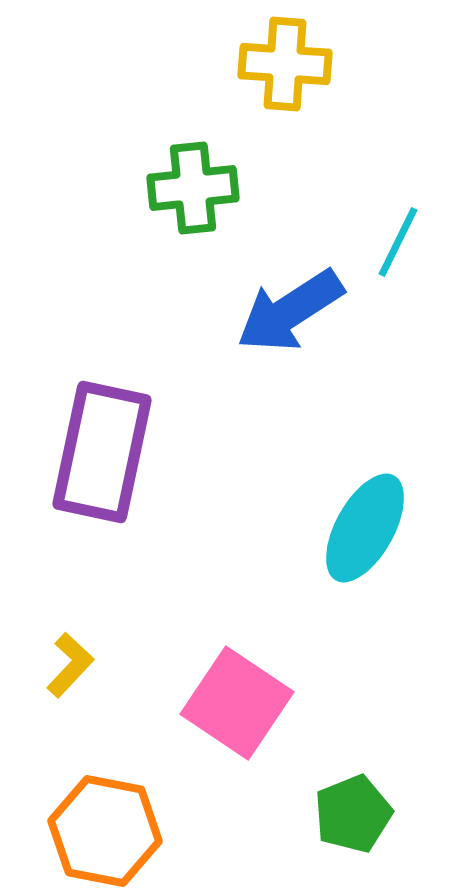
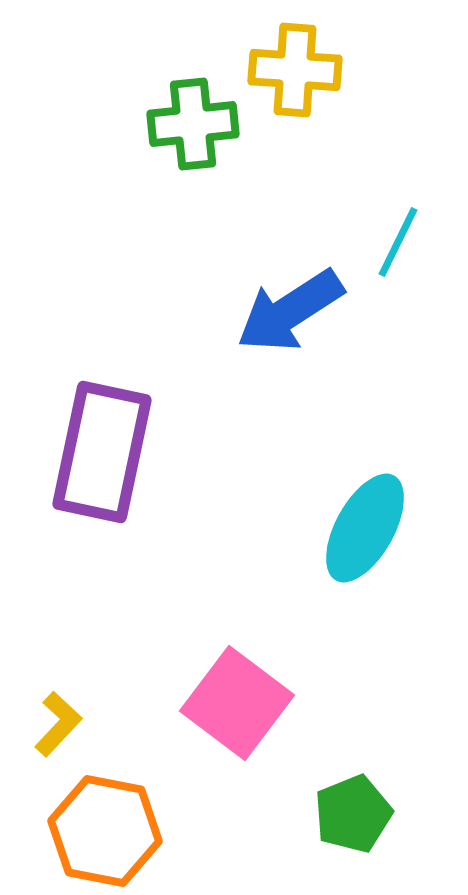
yellow cross: moved 10 px right, 6 px down
green cross: moved 64 px up
yellow L-shape: moved 12 px left, 59 px down
pink square: rotated 3 degrees clockwise
